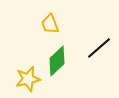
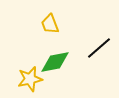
green diamond: moved 2 px left, 1 px down; rotated 32 degrees clockwise
yellow star: moved 2 px right
